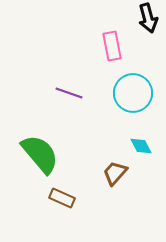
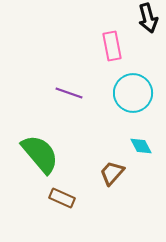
brown trapezoid: moved 3 px left
